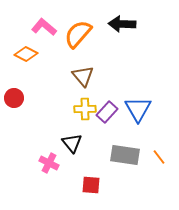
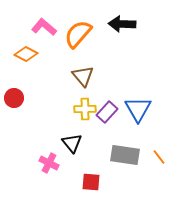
red square: moved 3 px up
